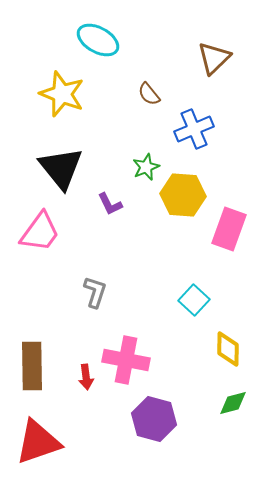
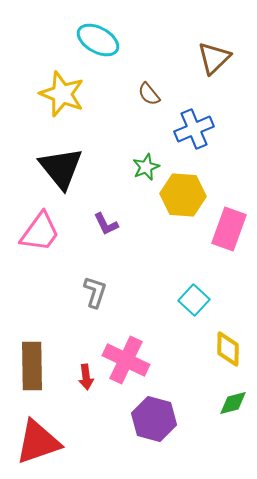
purple L-shape: moved 4 px left, 20 px down
pink cross: rotated 15 degrees clockwise
